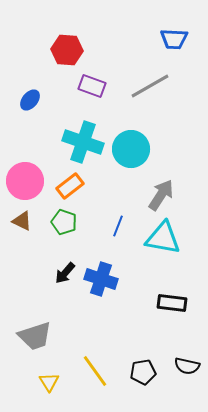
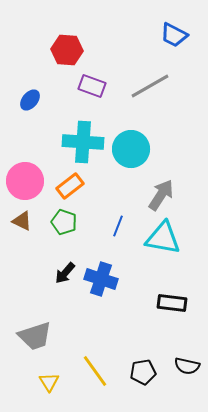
blue trapezoid: moved 4 px up; rotated 24 degrees clockwise
cyan cross: rotated 15 degrees counterclockwise
